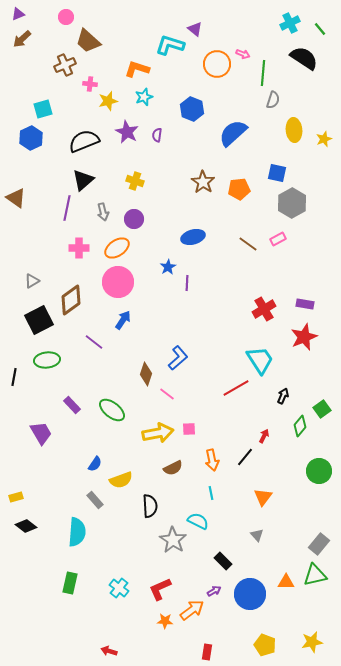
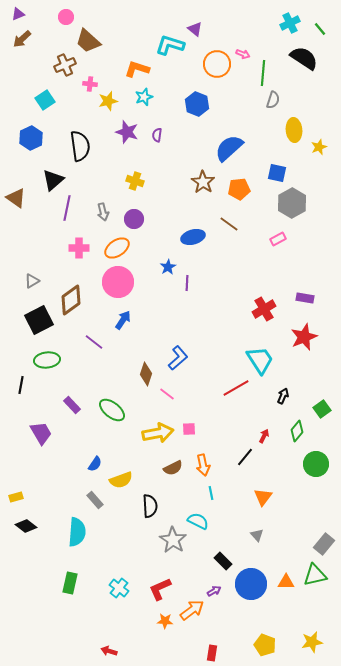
cyan square at (43, 109): moved 2 px right, 9 px up; rotated 18 degrees counterclockwise
blue hexagon at (192, 109): moved 5 px right, 5 px up
purple star at (127, 132): rotated 10 degrees counterclockwise
blue semicircle at (233, 133): moved 4 px left, 15 px down
yellow star at (324, 139): moved 5 px left, 8 px down
black semicircle at (84, 141): moved 4 px left, 5 px down; rotated 104 degrees clockwise
black triangle at (83, 180): moved 30 px left
brown line at (248, 244): moved 19 px left, 20 px up
purple rectangle at (305, 304): moved 6 px up
black line at (14, 377): moved 7 px right, 8 px down
green diamond at (300, 426): moved 3 px left, 5 px down
orange arrow at (212, 460): moved 9 px left, 5 px down
green circle at (319, 471): moved 3 px left, 7 px up
gray rectangle at (319, 544): moved 5 px right
blue circle at (250, 594): moved 1 px right, 10 px up
red rectangle at (207, 652): moved 5 px right, 1 px down
